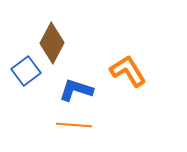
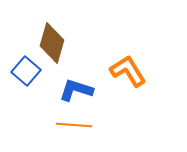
brown diamond: rotated 12 degrees counterclockwise
blue square: rotated 12 degrees counterclockwise
